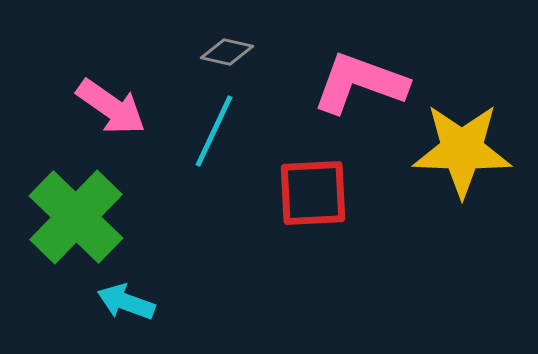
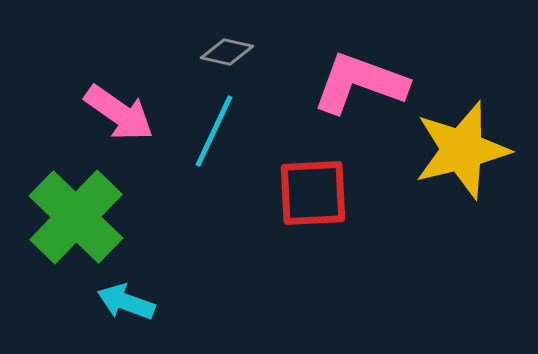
pink arrow: moved 8 px right, 6 px down
yellow star: rotated 16 degrees counterclockwise
